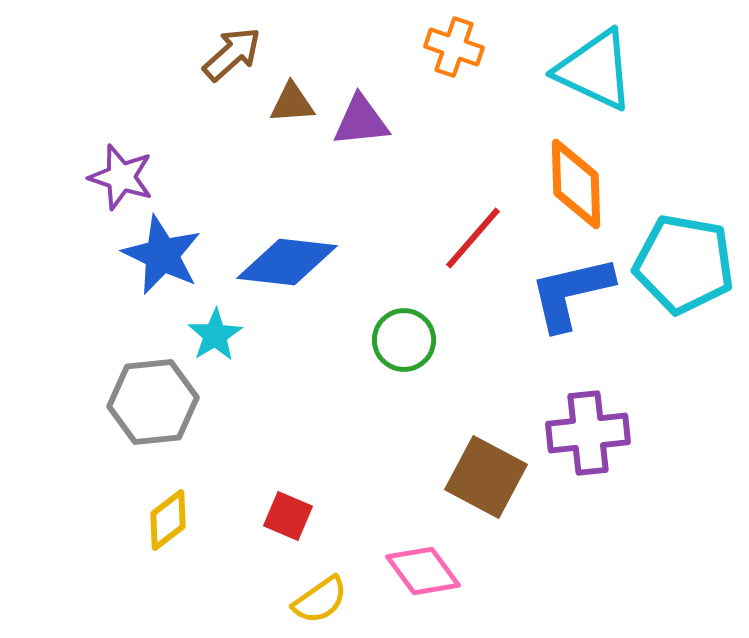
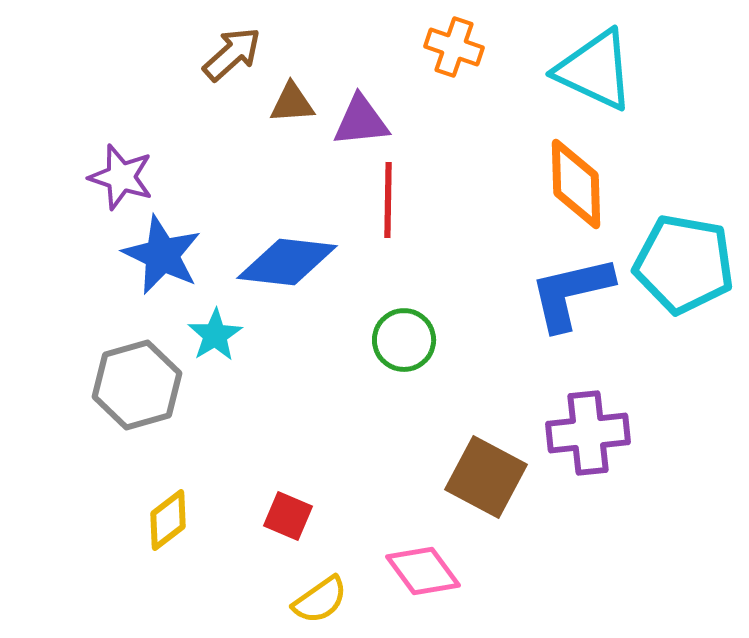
red line: moved 85 px left, 38 px up; rotated 40 degrees counterclockwise
gray hexagon: moved 16 px left, 17 px up; rotated 10 degrees counterclockwise
